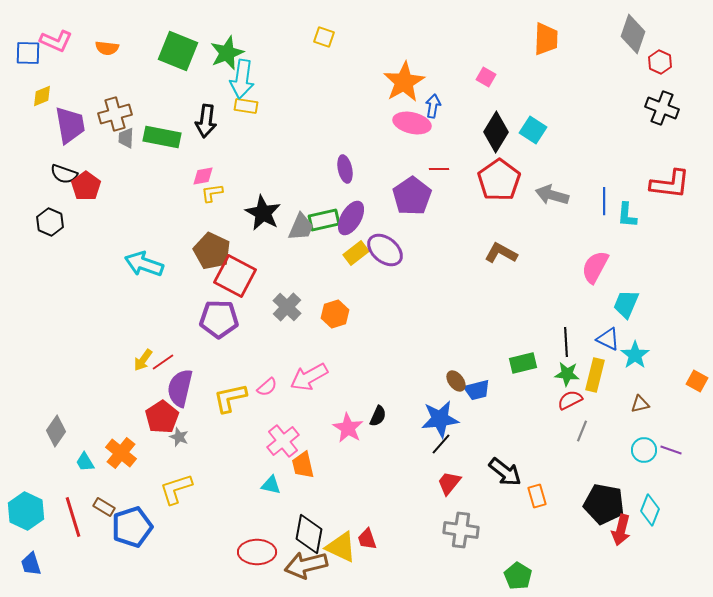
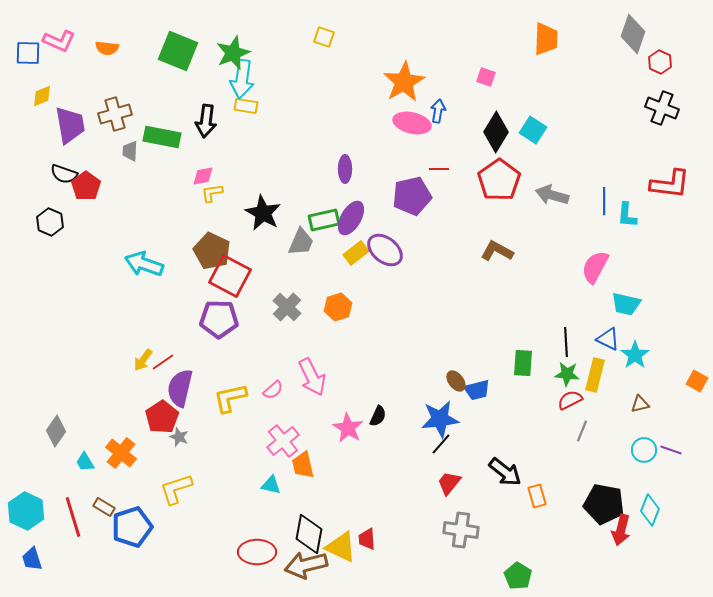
pink L-shape at (56, 41): moved 3 px right
green star at (227, 53): moved 6 px right
pink square at (486, 77): rotated 12 degrees counterclockwise
blue arrow at (433, 106): moved 5 px right, 5 px down
gray trapezoid at (126, 138): moved 4 px right, 13 px down
purple ellipse at (345, 169): rotated 12 degrees clockwise
purple pentagon at (412, 196): rotated 21 degrees clockwise
gray trapezoid at (301, 227): moved 15 px down
brown L-shape at (501, 253): moved 4 px left, 2 px up
red square at (235, 276): moved 5 px left
cyan trapezoid at (626, 304): rotated 100 degrees counterclockwise
orange hexagon at (335, 314): moved 3 px right, 7 px up
green rectangle at (523, 363): rotated 72 degrees counterclockwise
pink arrow at (309, 377): moved 3 px right; rotated 87 degrees counterclockwise
pink semicircle at (267, 387): moved 6 px right, 3 px down
red trapezoid at (367, 539): rotated 15 degrees clockwise
blue trapezoid at (31, 564): moved 1 px right, 5 px up
